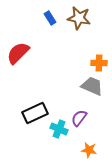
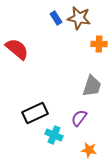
blue rectangle: moved 6 px right
red semicircle: moved 1 px left, 4 px up; rotated 85 degrees clockwise
orange cross: moved 19 px up
gray trapezoid: rotated 85 degrees clockwise
cyan cross: moved 5 px left, 6 px down
